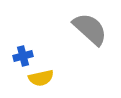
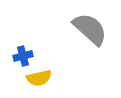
yellow semicircle: moved 2 px left
